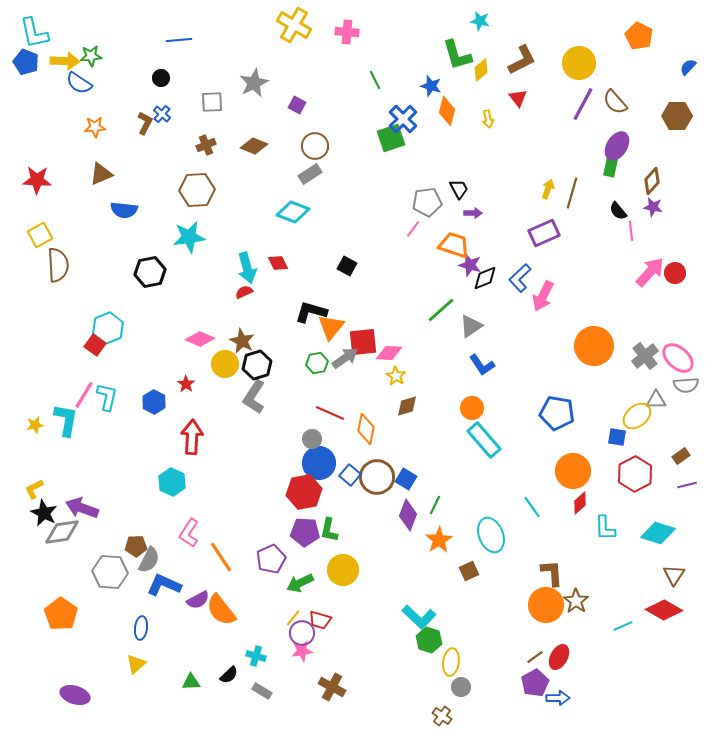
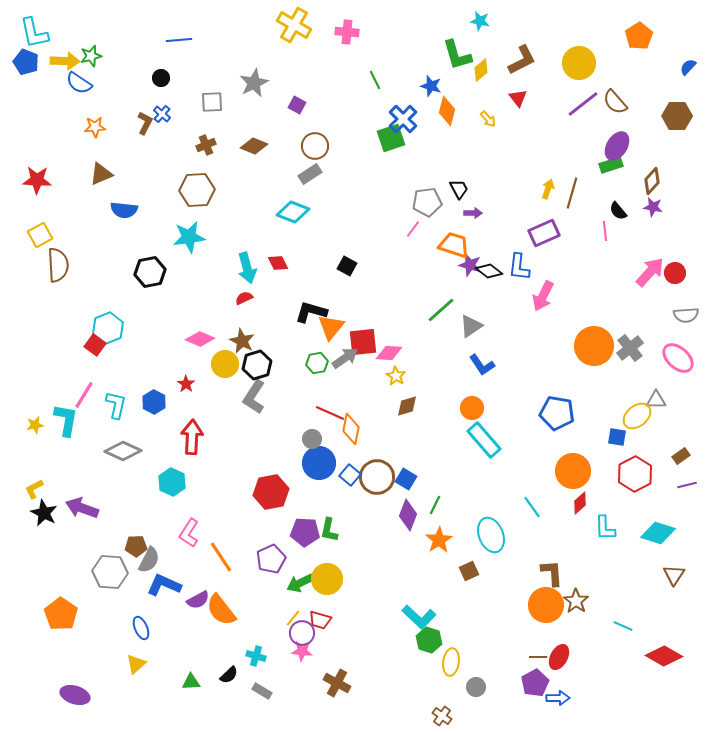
orange pentagon at (639, 36): rotated 12 degrees clockwise
green star at (91, 56): rotated 10 degrees counterclockwise
purple line at (583, 104): rotated 24 degrees clockwise
yellow arrow at (488, 119): rotated 30 degrees counterclockwise
green rectangle at (611, 165): rotated 60 degrees clockwise
pink line at (631, 231): moved 26 px left
black diamond at (485, 278): moved 4 px right, 7 px up; rotated 60 degrees clockwise
blue L-shape at (520, 278): moved 1 px left, 11 px up; rotated 40 degrees counterclockwise
red semicircle at (244, 292): moved 6 px down
gray cross at (645, 356): moved 15 px left, 8 px up
gray semicircle at (686, 385): moved 70 px up
cyan L-shape at (107, 397): moved 9 px right, 8 px down
orange diamond at (366, 429): moved 15 px left
red hexagon at (304, 492): moved 33 px left
gray diamond at (62, 532): moved 61 px right, 81 px up; rotated 33 degrees clockwise
yellow circle at (343, 570): moved 16 px left, 9 px down
red diamond at (664, 610): moved 46 px down
cyan line at (623, 626): rotated 48 degrees clockwise
blue ellipse at (141, 628): rotated 30 degrees counterclockwise
pink star at (302, 651): rotated 15 degrees clockwise
brown line at (535, 657): moved 3 px right; rotated 36 degrees clockwise
brown cross at (332, 687): moved 5 px right, 4 px up
gray circle at (461, 687): moved 15 px right
